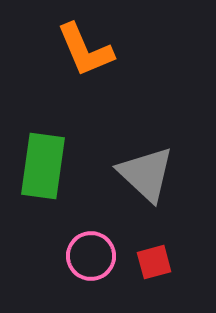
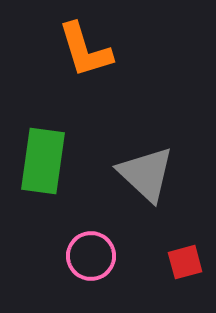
orange L-shape: rotated 6 degrees clockwise
green rectangle: moved 5 px up
red square: moved 31 px right
